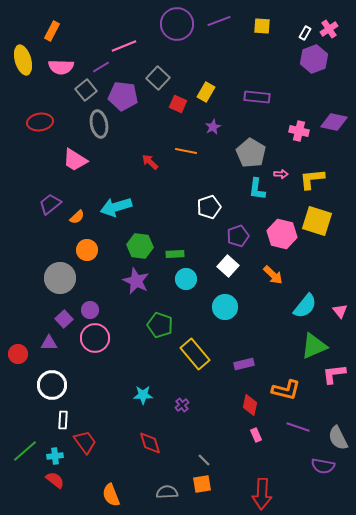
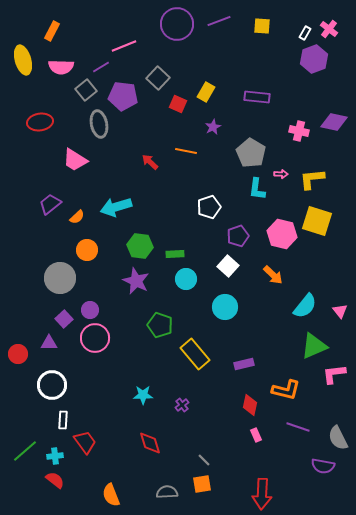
pink cross at (329, 29): rotated 18 degrees counterclockwise
